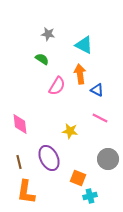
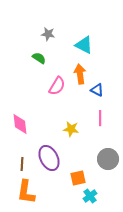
green semicircle: moved 3 px left, 1 px up
pink line: rotated 63 degrees clockwise
yellow star: moved 1 px right, 2 px up
brown line: moved 3 px right, 2 px down; rotated 16 degrees clockwise
orange square: rotated 35 degrees counterclockwise
cyan cross: rotated 24 degrees counterclockwise
